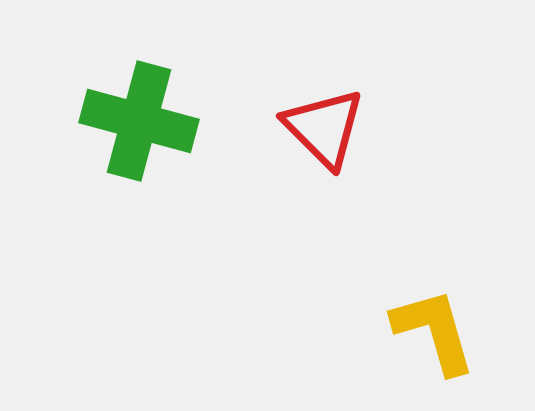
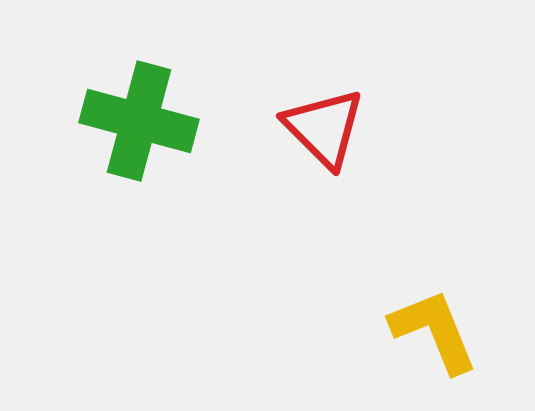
yellow L-shape: rotated 6 degrees counterclockwise
